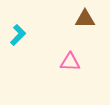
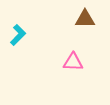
pink triangle: moved 3 px right
